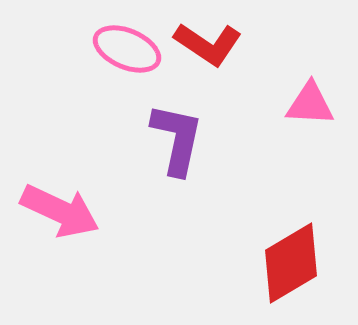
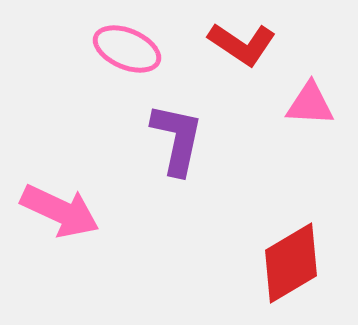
red L-shape: moved 34 px right
